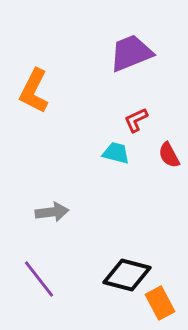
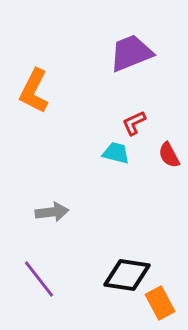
red L-shape: moved 2 px left, 3 px down
black diamond: rotated 6 degrees counterclockwise
